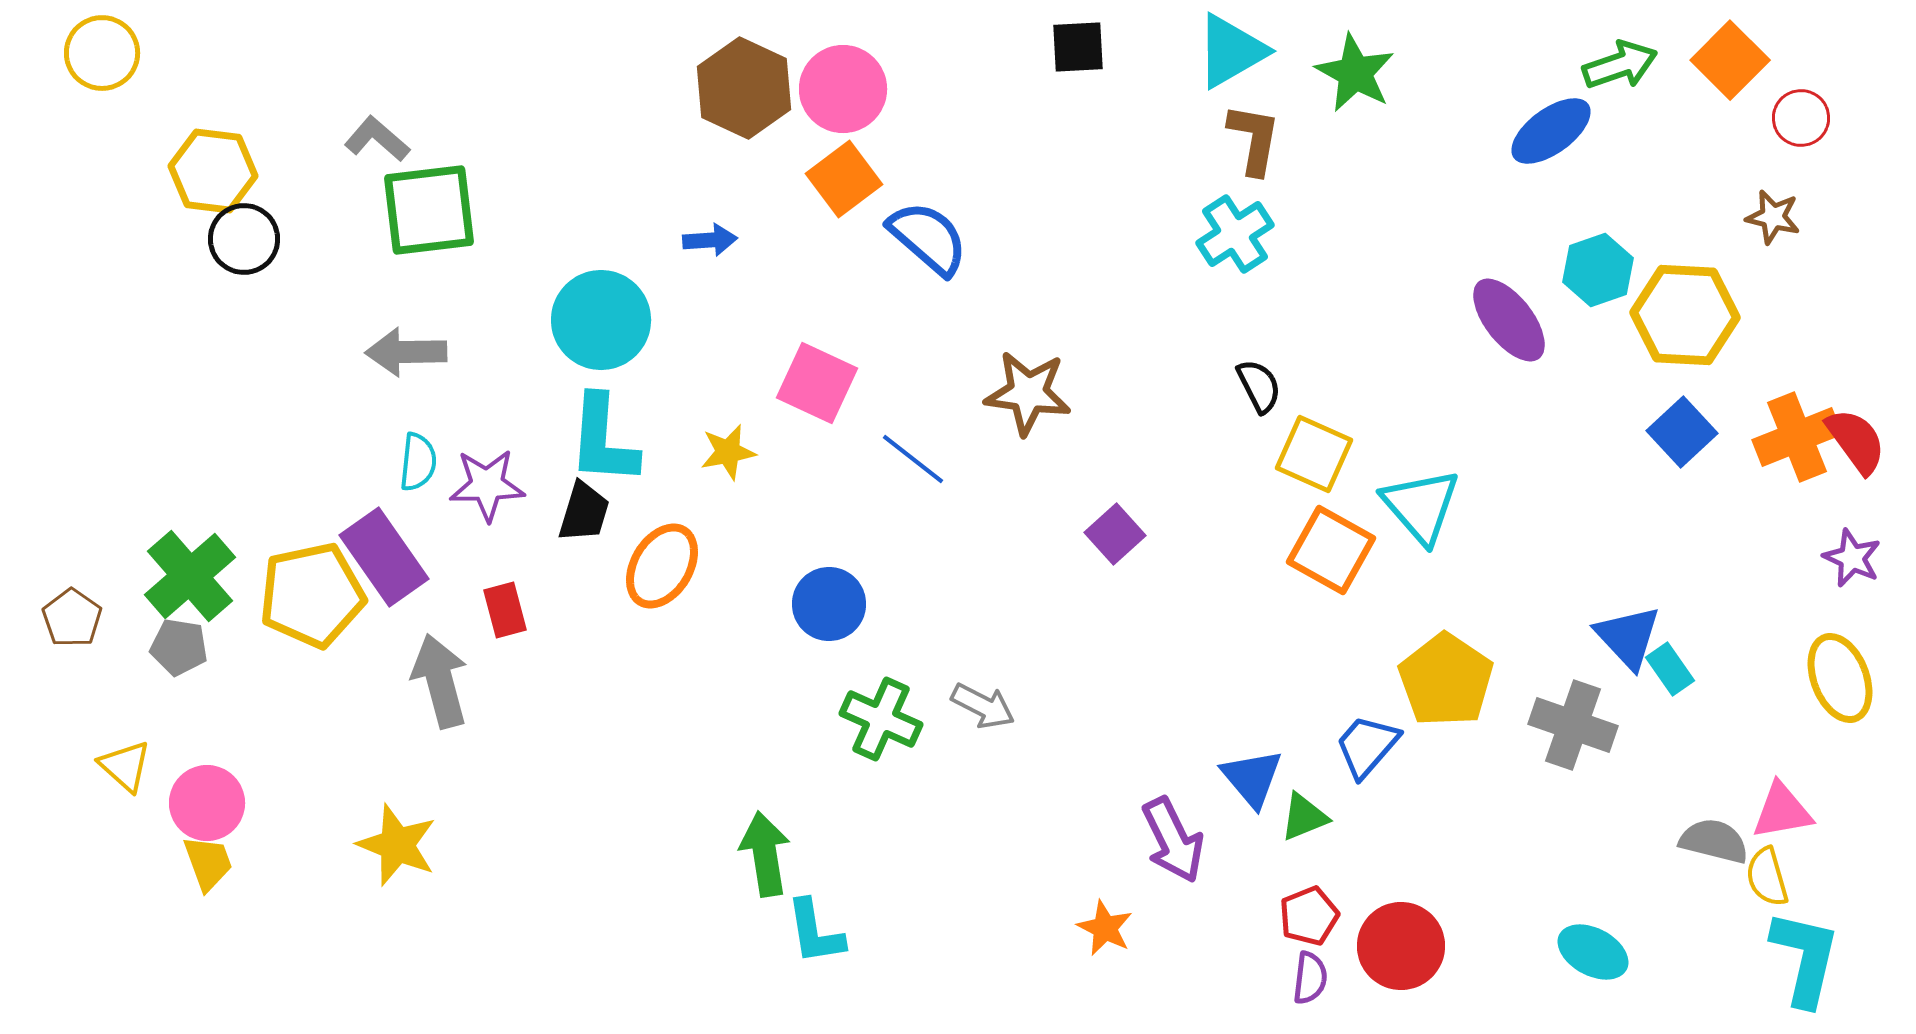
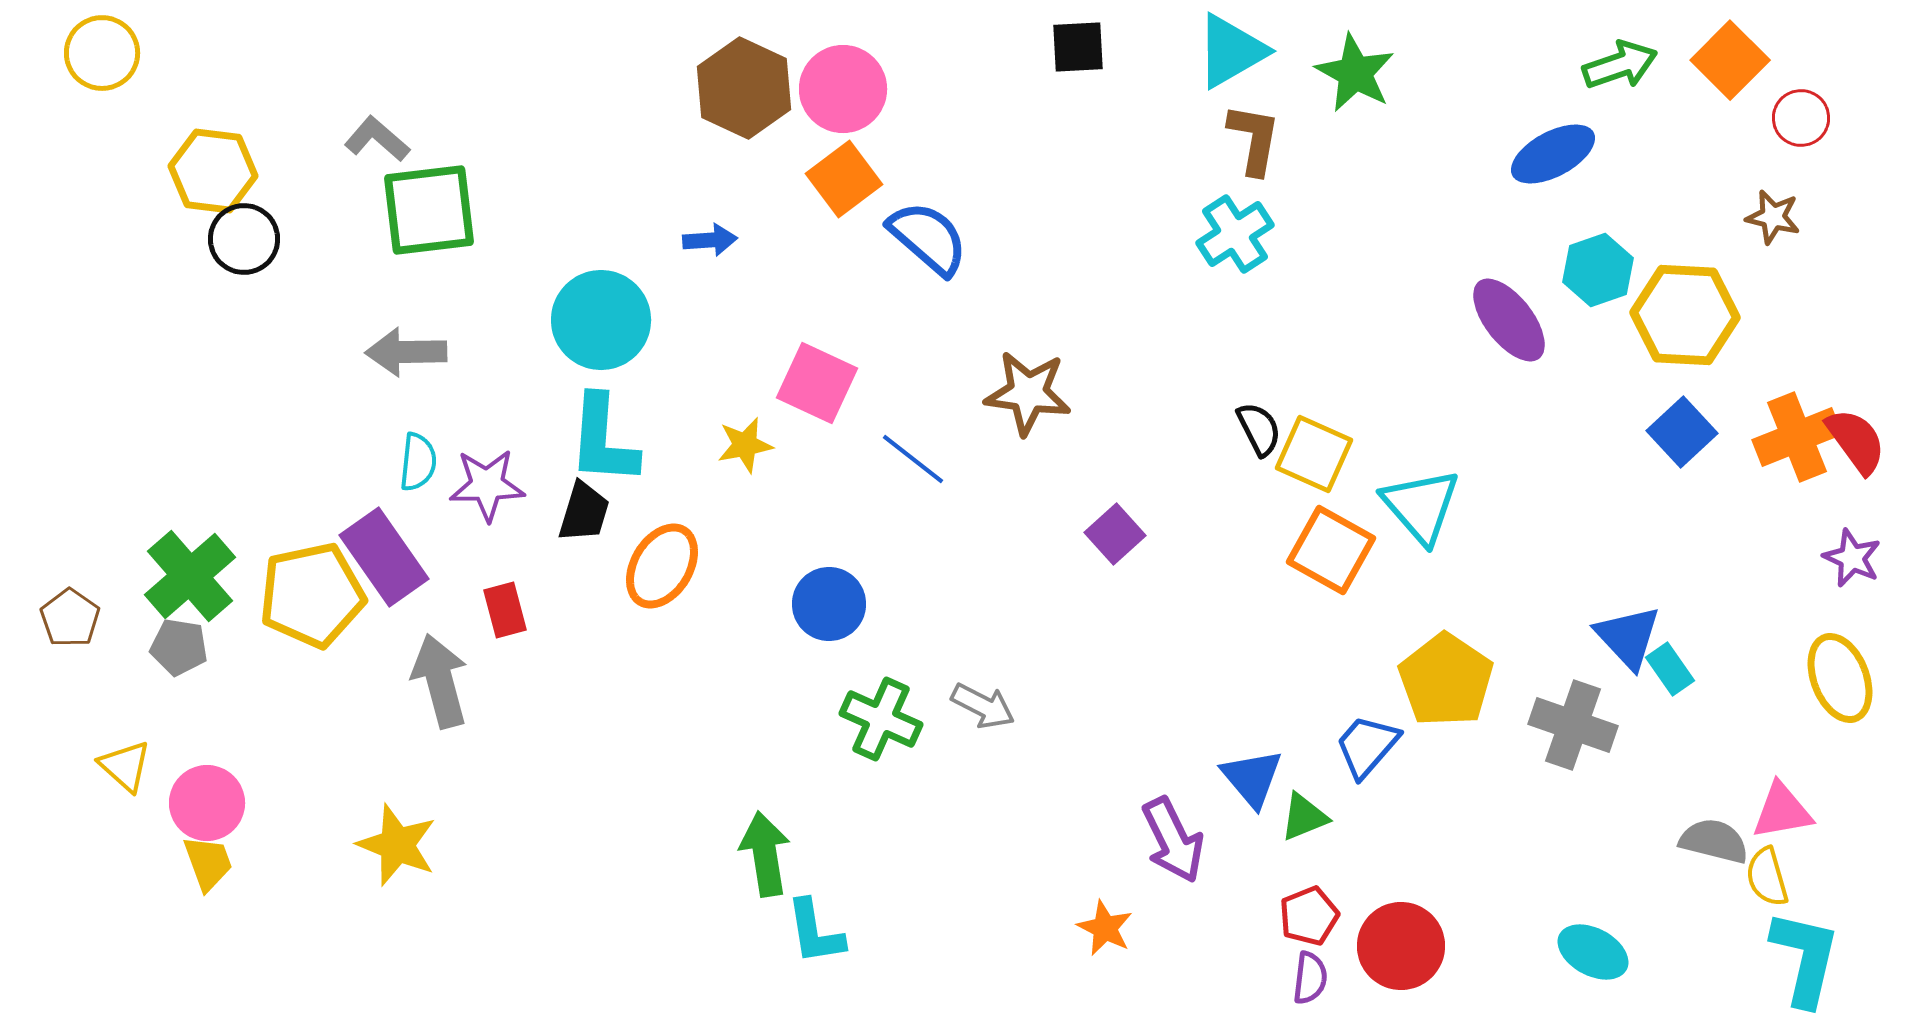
blue ellipse at (1551, 131): moved 2 px right, 23 px down; rotated 8 degrees clockwise
black semicircle at (1259, 386): moved 43 px down
yellow star at (728, 452): moved 17 px right, 7 px up
brown pentagon at (72, 618): moved 2 px left
